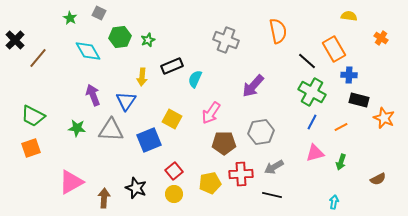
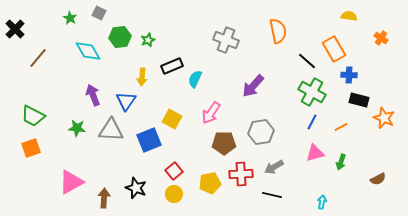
black cross at (15, 40): moved 11 px up
cyan arrow at (334, 202): moved 12 px left
